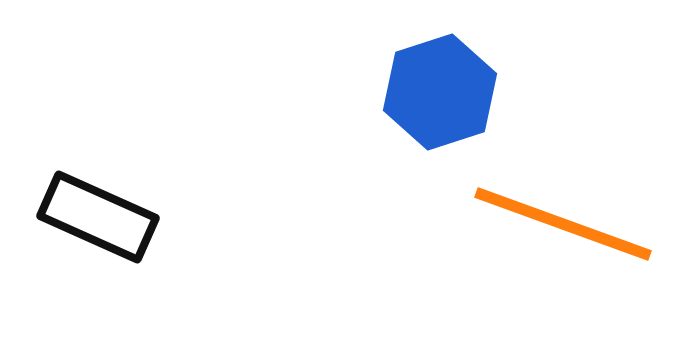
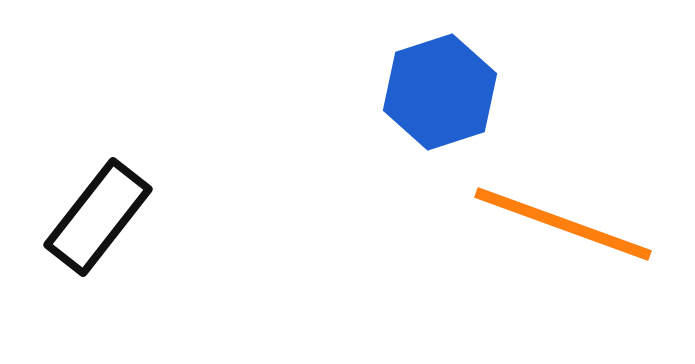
black rectangle: rotated 76 degrees counterclockwise
